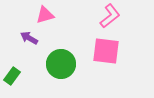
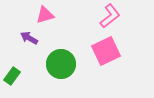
pink square: rotated 32 degrees counterclockwise
